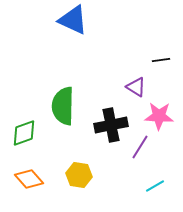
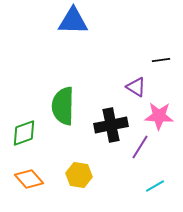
blue triangle: moved 1 px down; rotated 24 degrees counterclockwise
